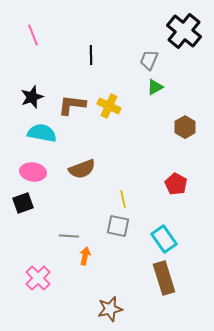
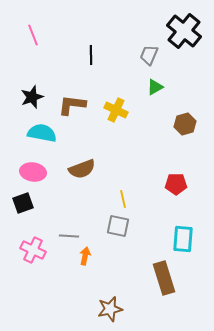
gray trapezoid: moved 5 px up
yellow cross: moved 7 px right, 4 px down
brown hexagon: moved 3 px up; rotated 15 degrees clockwise
red pentagon: rotated 30 degrees counterclockwise
cyan rectangle: moved 19 px right; rotated 40 degrees clockwise
pink cross: moved 5 px left, 28 px up; rotated 20 degrees counterclockwise
